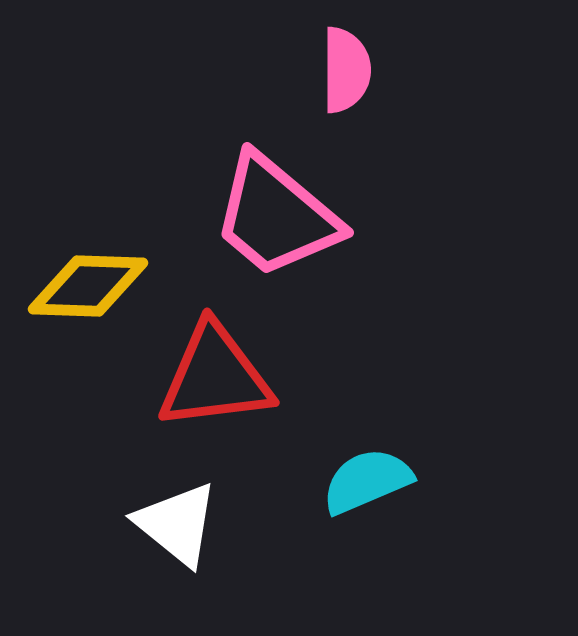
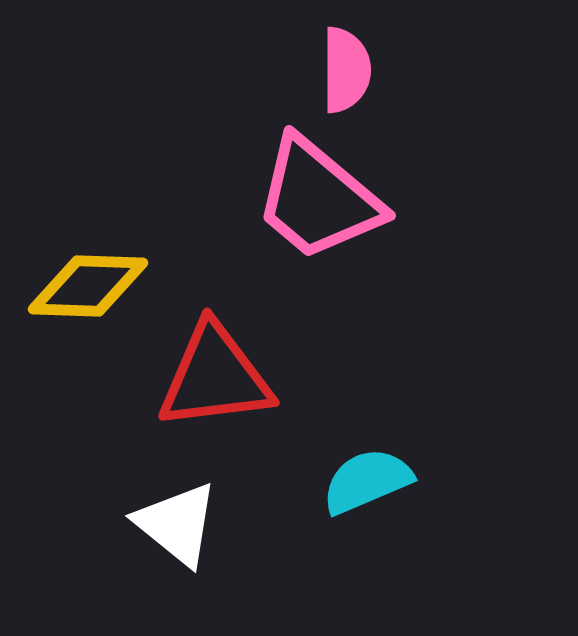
pink trapezoid: moved 42 px right, 17 px up
